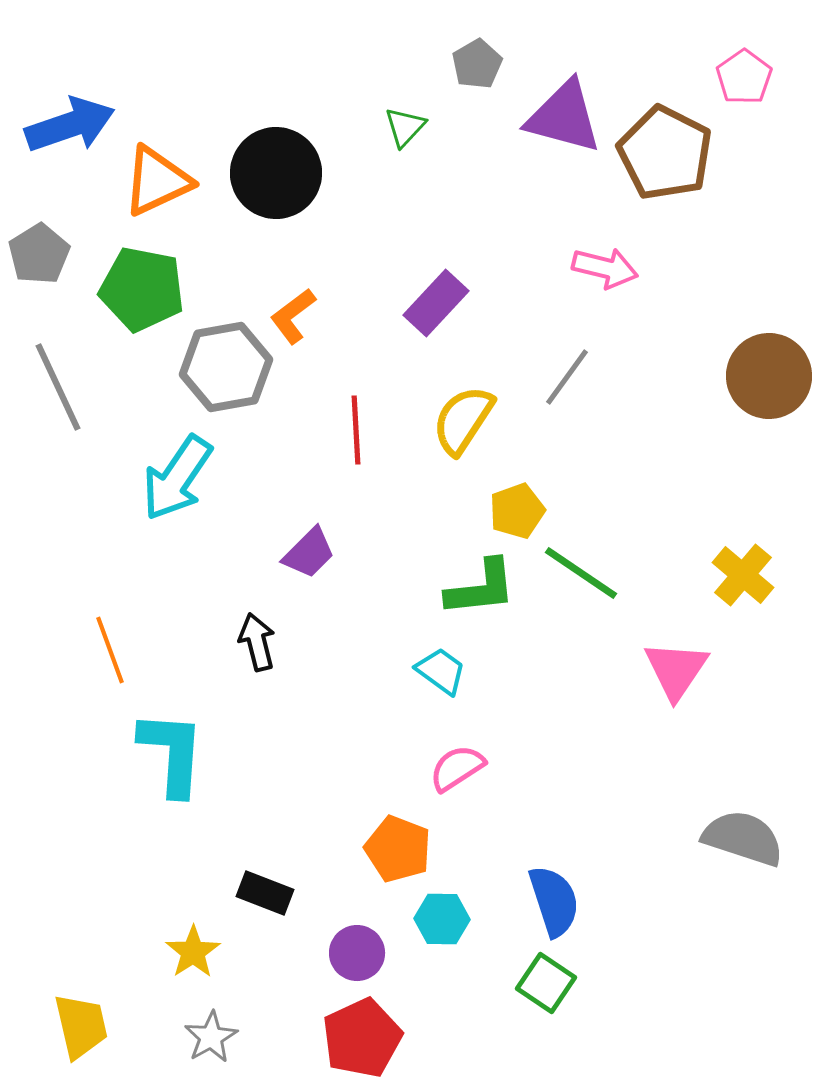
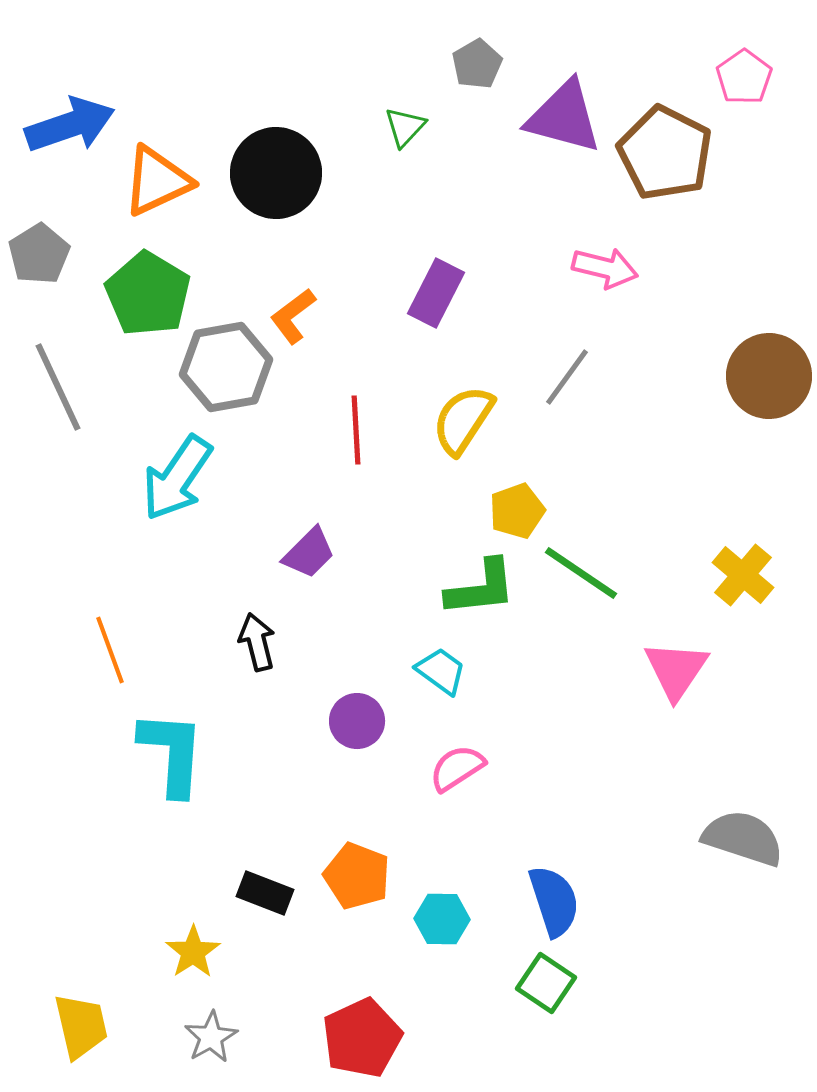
green pentagon at (142, 289): moved 6 px right, 5 px down; rotated 20 degrees clockwise
purple rectangle at (436, 303): moved 10 px up; rotated 16 degrees counterclockwise
orange pentagon at (398, 849): moved 41 px left, 27 px down
purple circle at (357, 953): moved 232 px up
